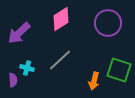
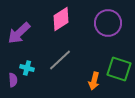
green square: moved 1 px up
